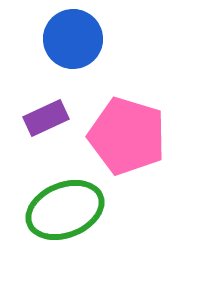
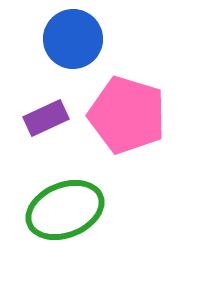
pink pentagon: moved 21 px up
